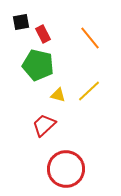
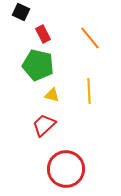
black square: moved 10 px up; rotated 36 degrees clockwise
yellow line: rotated 50 degrees counterclockwise
yellow triangle: moved 6 px left
